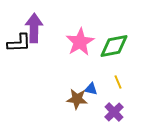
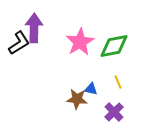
black L-shape: rotated 30 degrees counterclockwise
